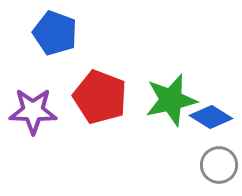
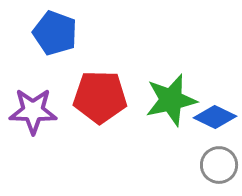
red pentagon: rotated 20 degrees counterclockwise
blue diamond: moved 4 px right; rotated 6 degrees counterclockwise
